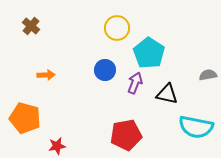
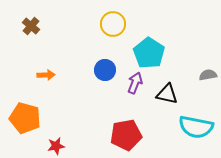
yellow circle: moved 4 px left, 4 px up
red star: moved 1 px left
